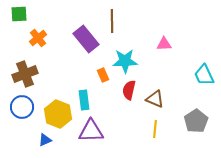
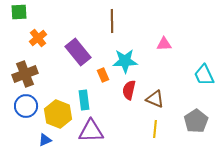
green square: moved 2 px up
purple rectangle: moved 8 px left, 13 px down
blue circle: moved 4 px right, 1 px up
